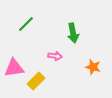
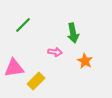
green line: moved 3 px left, 1 px down
pink arrow: moved 4 px up
orange star: moved 8 px left, 6 px up; rotated 14 degrees clockwise
